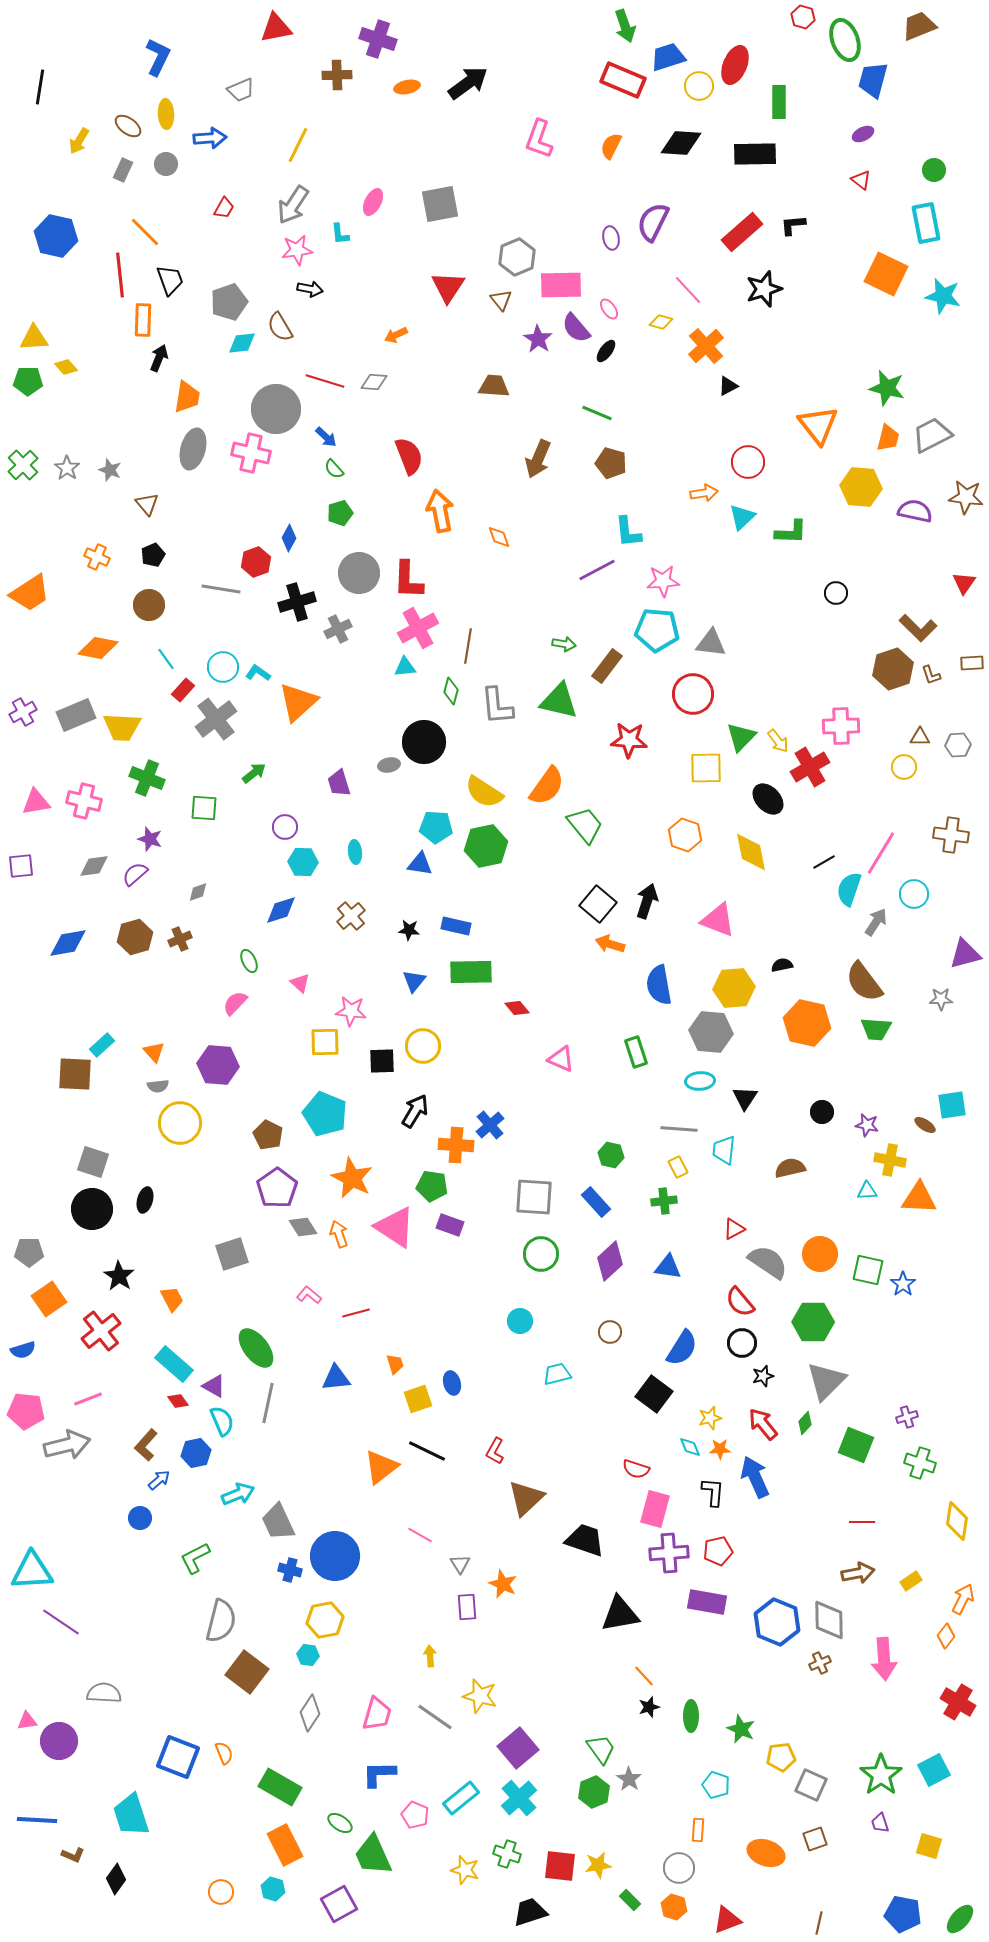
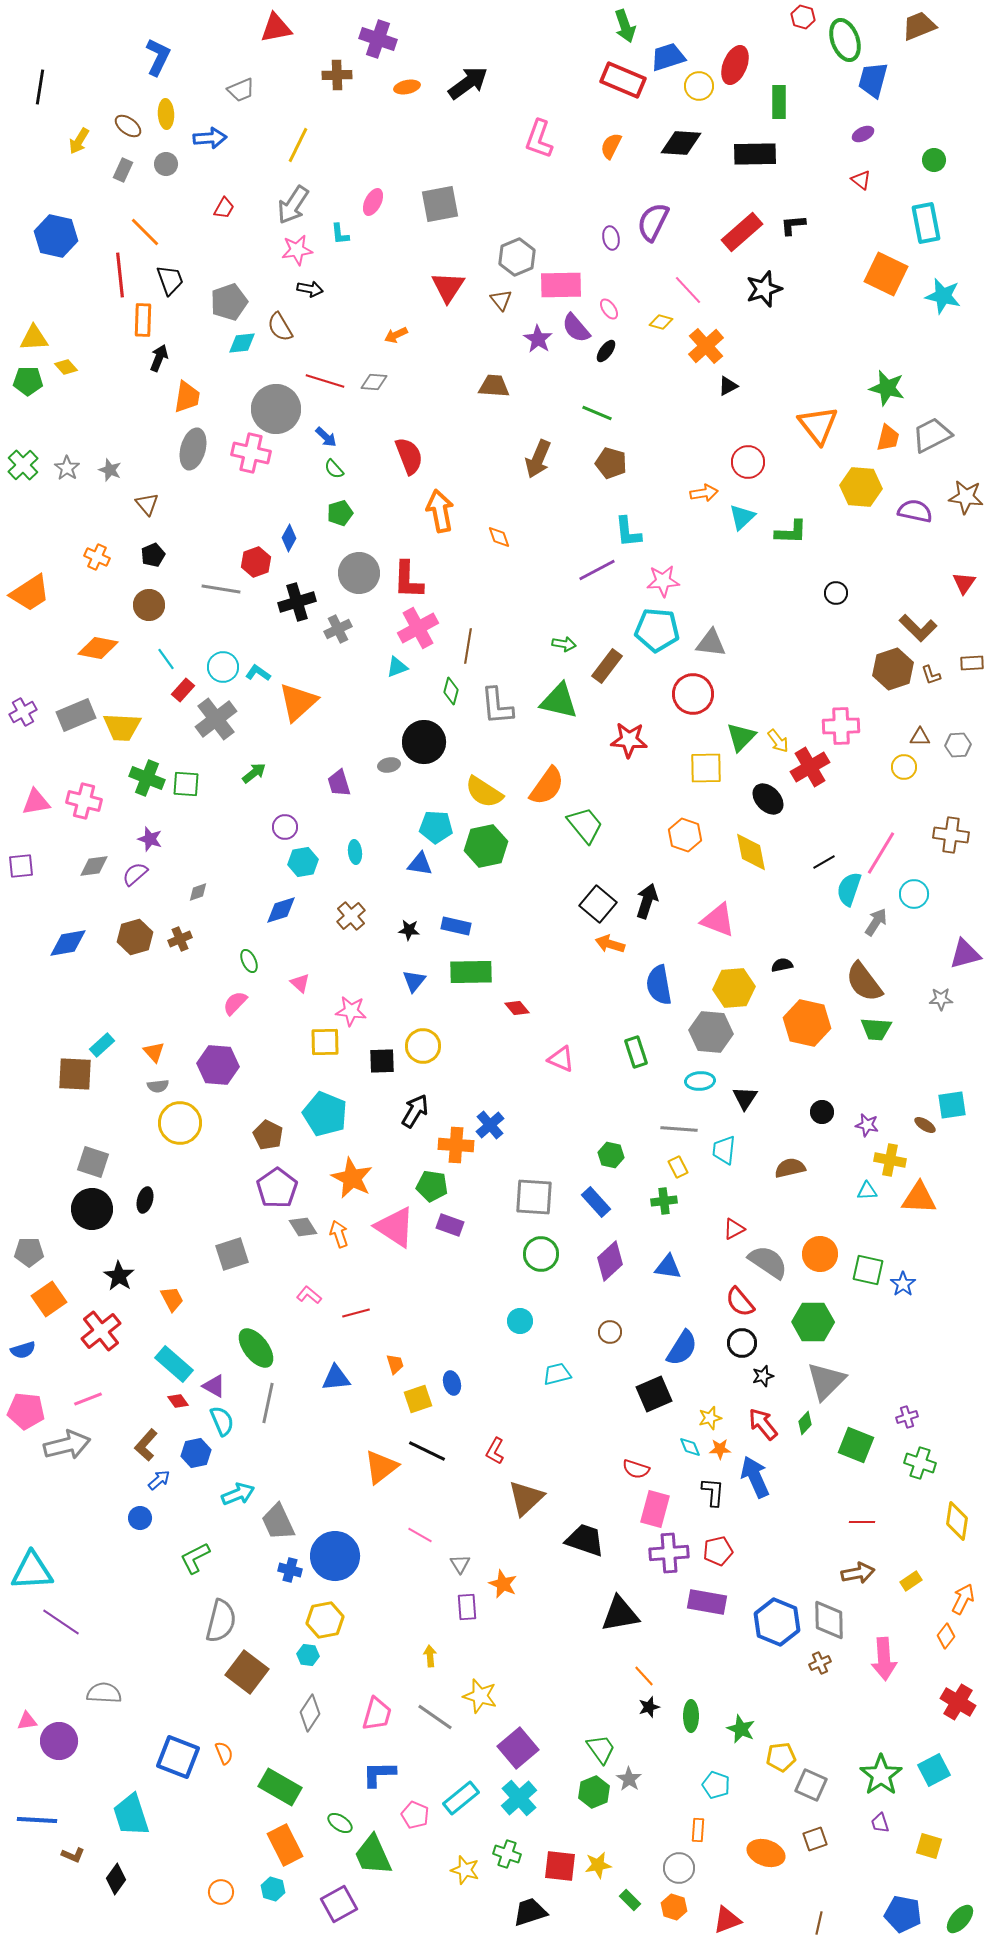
green circle at (934, 170): moved 10 px up
cyan triangle at (405, 667): moved 8 px left; rotated 15 degrees counterclockwise
green square at (204, 808): moved 18 px left, 24 px up
cyan hexagon at (303, 862): rotated 12 degrees counterclockwise
black square at (654, 1394): rotated 30 degrees clockwise
